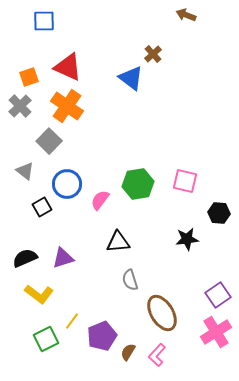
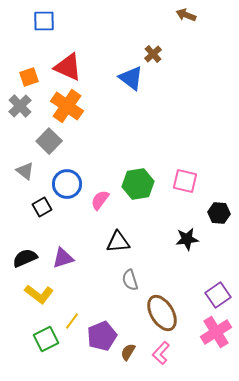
pink L-shape: moved 4 px right, 2 px up
